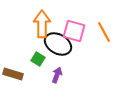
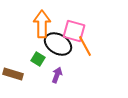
orange line: moved 19 px left, 14 px down
